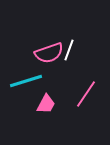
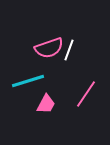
pink semicircle: moved 5 px up
cyan line: moved 2 px right
